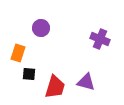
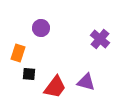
purple cross: rotated 18 degrees clockwise
red trapezoid: rotated 20 degrees clockwise
